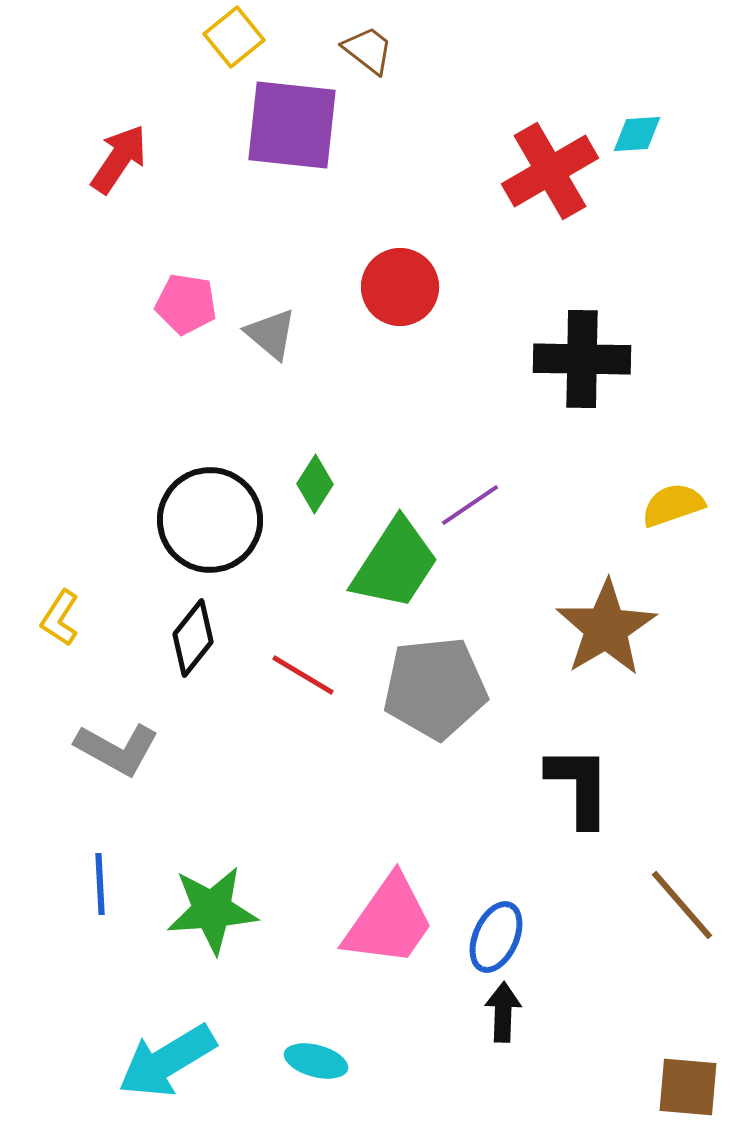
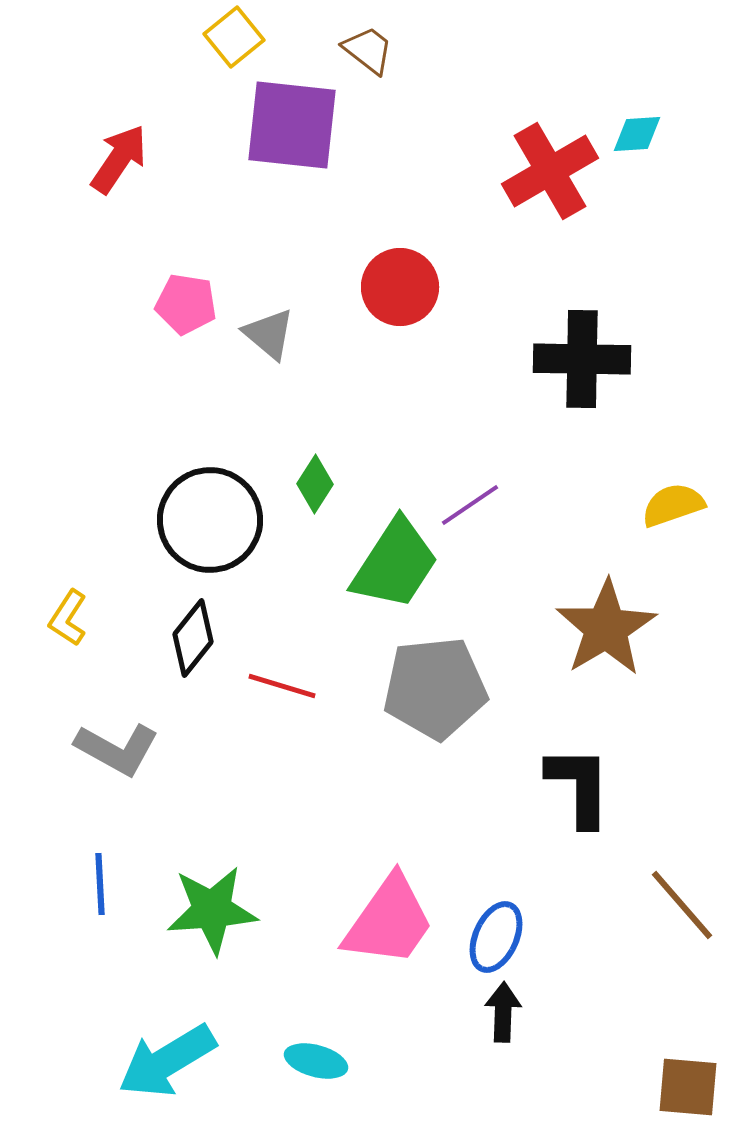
gray triangle: moved 2 px left
yellow L-shape: moved 8 px right
red line: moved 21 px left, 11 px down; rotated 14 degrees counterclockwise
